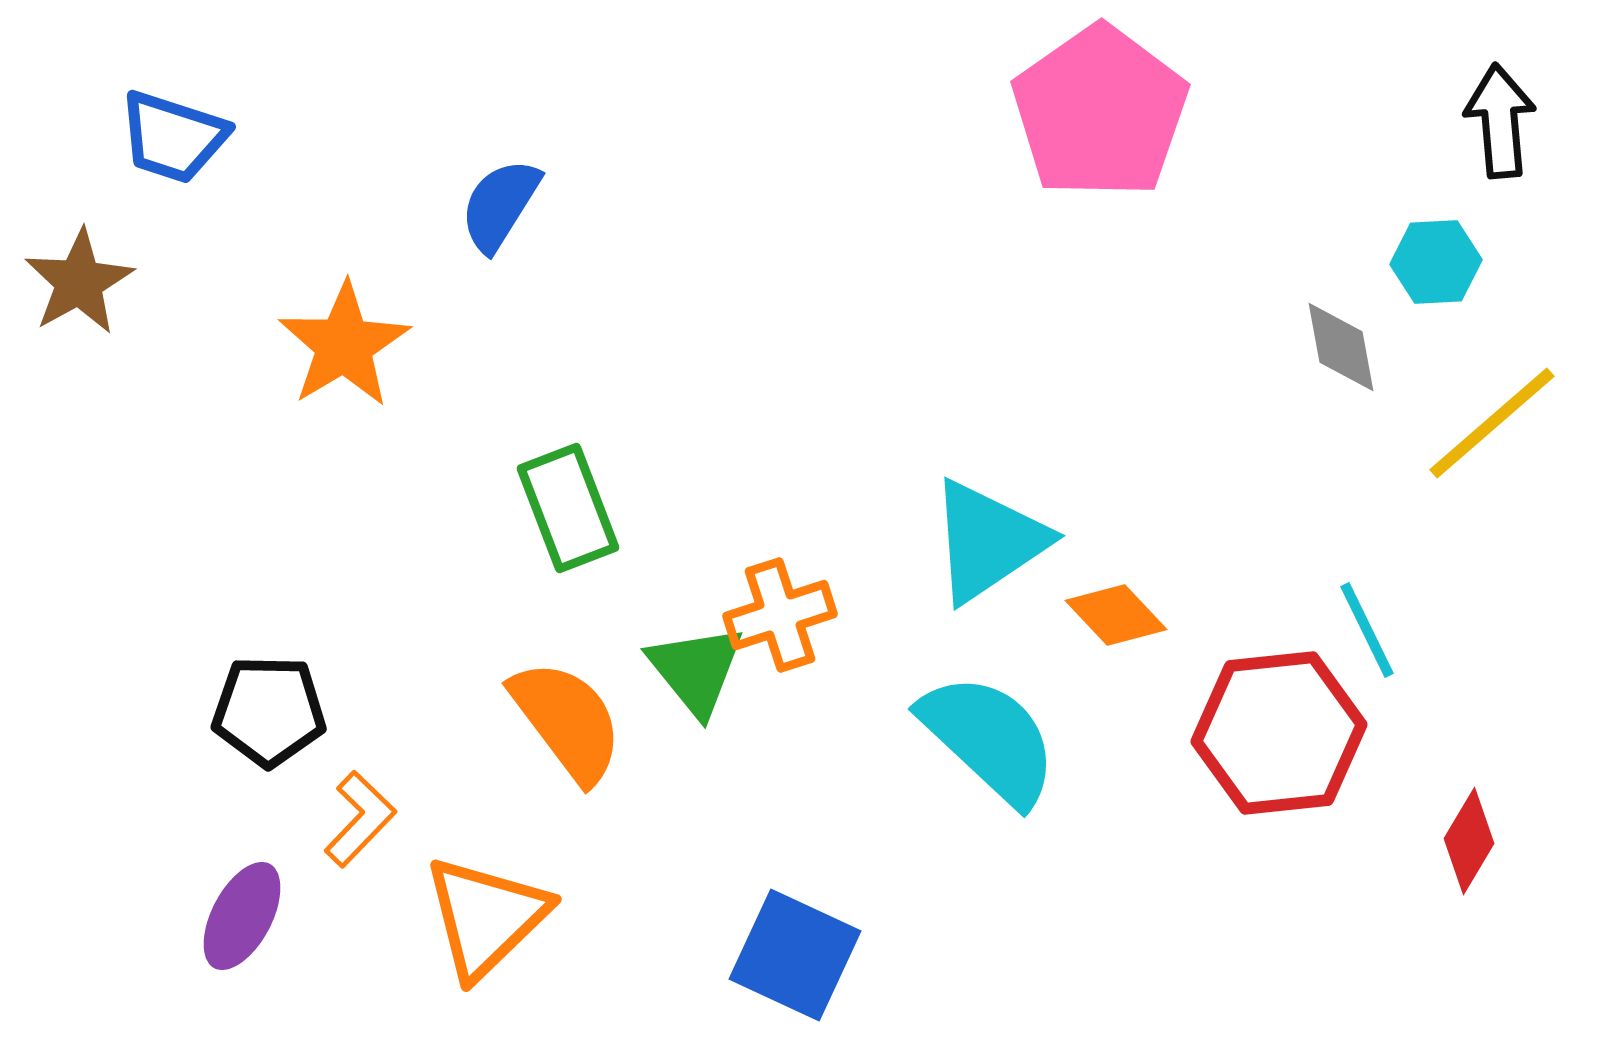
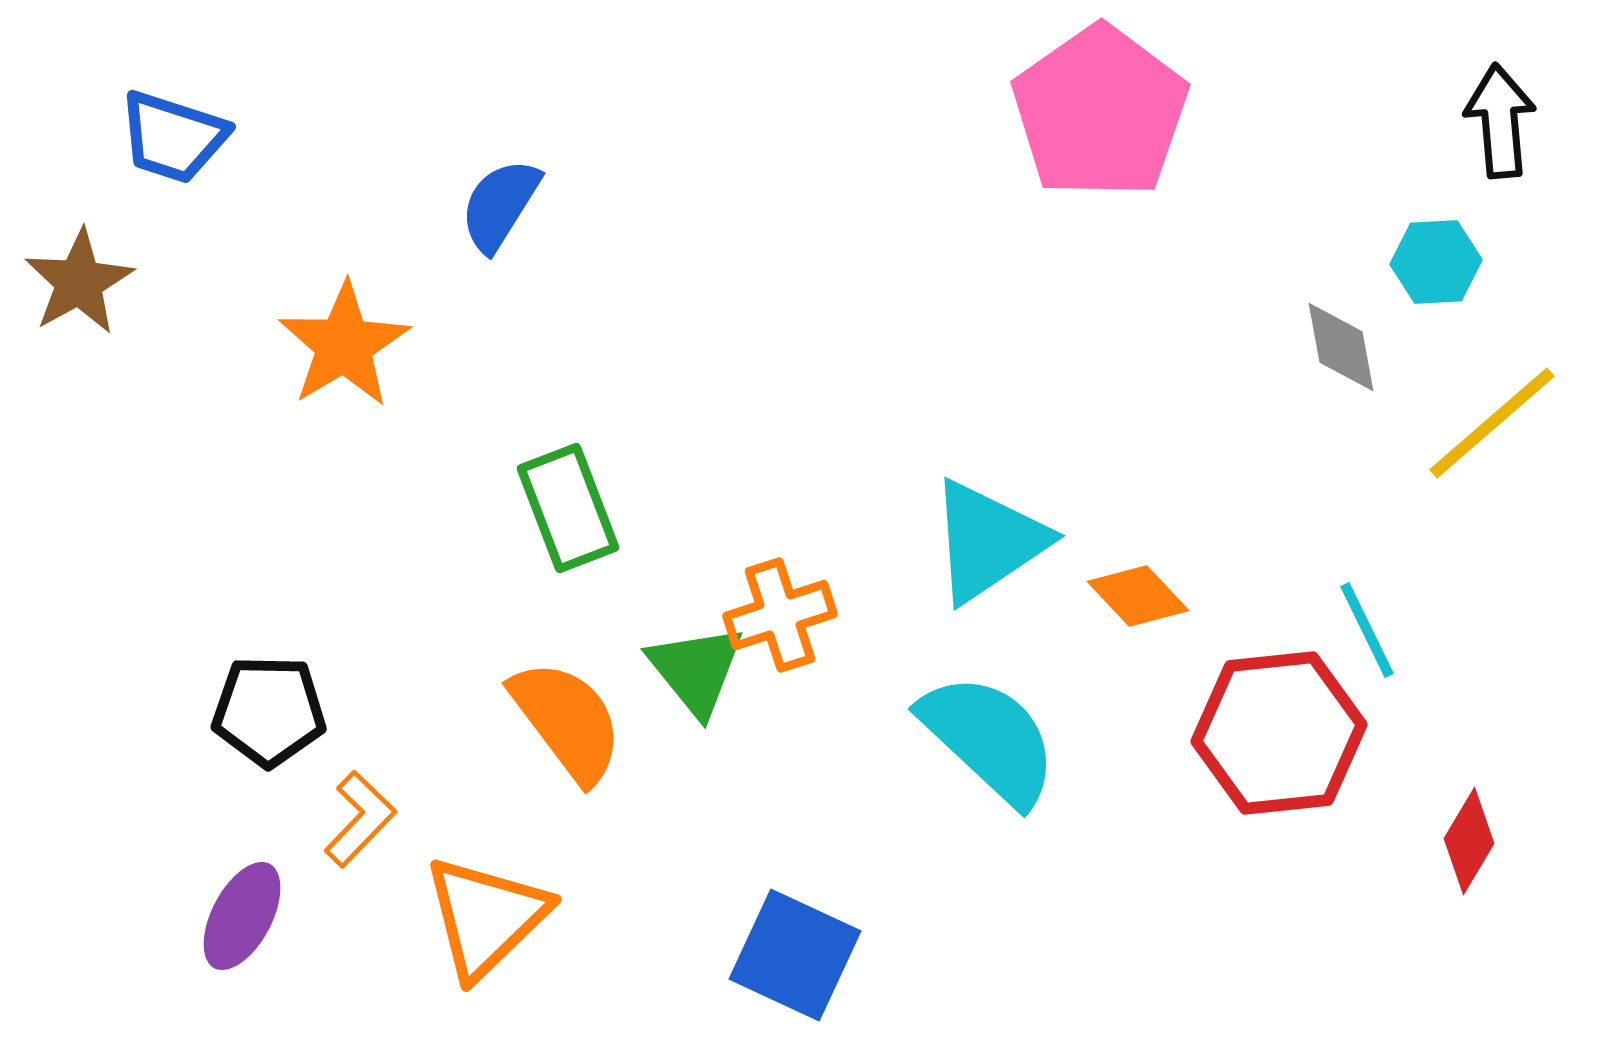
orange diamond: moved 22 px right, 19 px up
